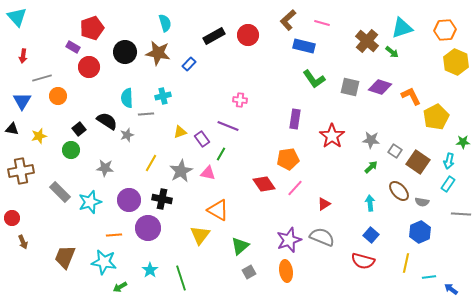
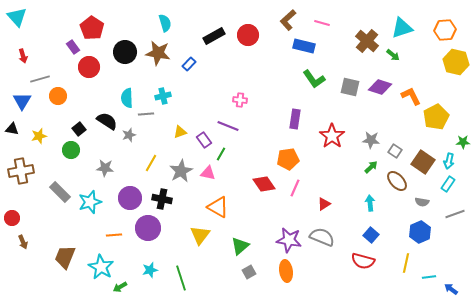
red pentagon at (92, 28): rotated 20 degrees counterclockwise
purple rectangle at (73, 47): rotated 24 degrees clockwise
green arrow at (392, 52): moved 1 px right, 3 px down
red arrow at (23, 56): rotated 24 degrees counterclockwise
yellow hexagon at (456, 62): rotated 10 degrees counterclockwise
gray line at (42, 78): moved 2 px left, 1 px down
gray star at (127, 135): moved 2 px right
purple rectangle at (202, 139): moved 2 px right, 1 px down
brown square at (418, 162): moved 5 px right
pink line at (295, 188): rotated 18 degrees counterclockwise
brown ellipse at (399, 191): moved 2 px left, 10 px up
purple circle at (129, 200): moved 1 px right, 2 px up
orange triangle at (218, 210): moved 3 px up
gray line at (461, 214): moved 6 px left; rotated 24 degrees counterclockwise
purple star at (289, 240): rotated 30 degrees clockwise
cyan star at (104, 262): moved 3 px left, 5 px down; rotated 20 degrees clockwise
cyan star at (150, 270): rotated 21 degrees clockwise
